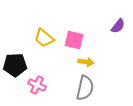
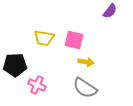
purple semicircle: moved 8 px left, 15 px up
yellow trapezoid: rotated 30 degrees counterclockwise
gray semicircle: rotated 110 degrees clockwise
